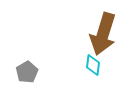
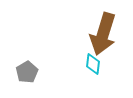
cyan diamond: moved 1 px up
